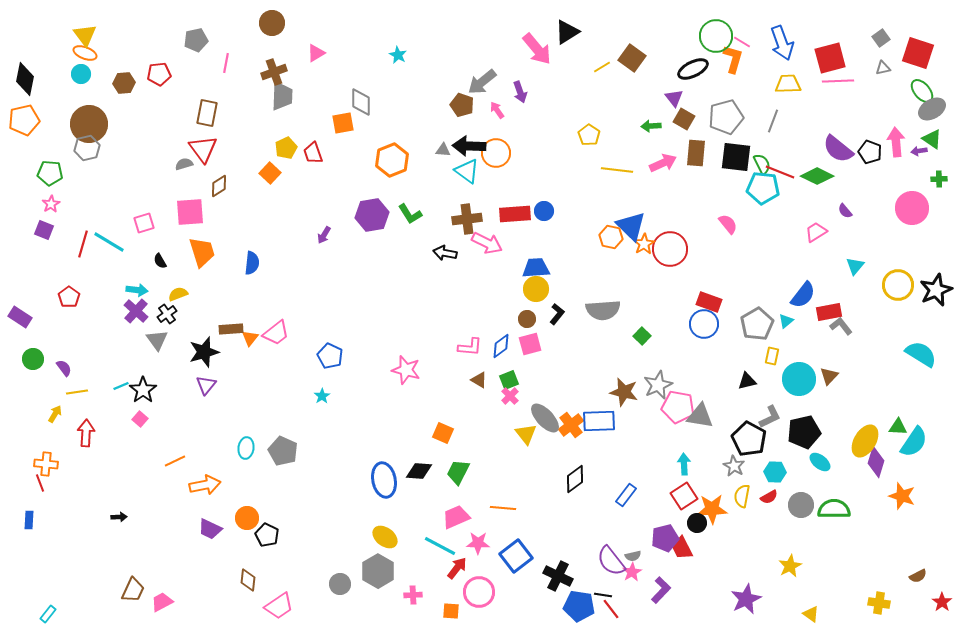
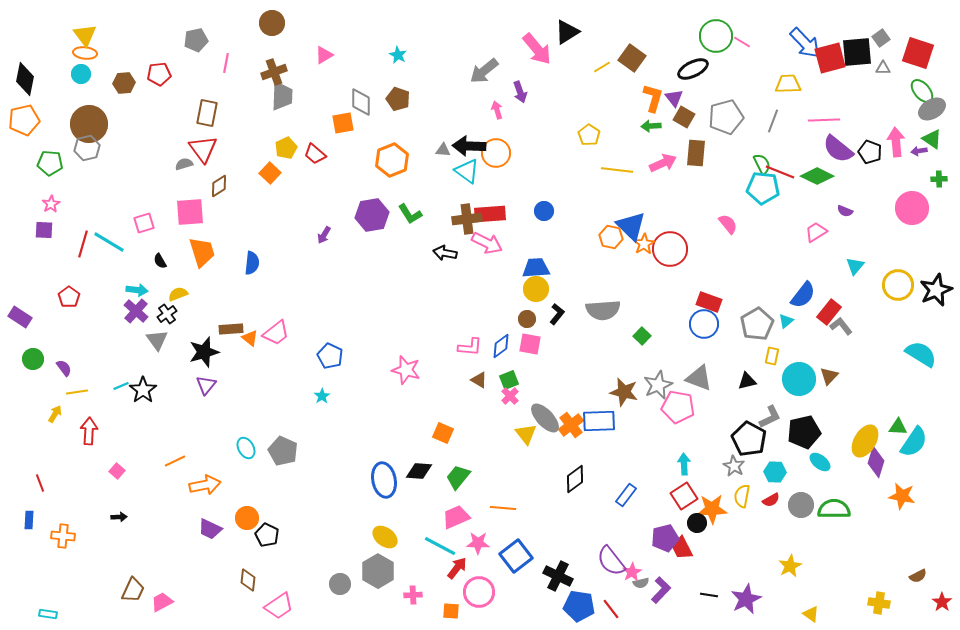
blue arrow at (782, 43): moved 23 px right; rotated 24 degrees counterclockwise
orange ellipse at (85, 53): rotated 15 degrees counterclockwise
pink triangle at (316, 53): moved 8 px right, 2 px down
orange L-shape at (733, 59): moved 80 px left, 39 px down
gray triangle at (883, 68): rotated 14 degrees clockwise
pink line at (838, 81): moved 14 px left, 39 px down
gray arrow at (482, 82): moved 2 px right, 11 px up
brown pentagon at (462, 105): moved 64 px left, 6 px up
pink arrow at (497, 110): rotated 18 degrees clockwise
brown square at (684, 119): moved 2 px up
red trapezoid at (313, 153): moved 2 px right, 1 px down; rotated 30 degrees counterclockwise
black square at (736, 157): moved 121 px right, 105 px up; rotated 12 degrees counterclockwise
green pentagon at (50, 173): moved 10 px up
purple semicircle at (845, 211): rotated 28 degrees counterclockwise
red rectangle at (515, 214): moved 25 px left
purple square at (44, 230): rotated 18 degrees counterclockwise
red rectangle at (829, 312): rotated 40 degrees counterclockwise
orange triangle at (250, 338): rotated 30 degrees counterclockwise
pink square at (530, 344): rotated 25 degrees clockwise
gray triangle at (700, 416): moved 1 px left, 38 px up; rotated 12 degrees clockwise
pink square at (140, 419): moved 23 px left, 52 px down
red arrow at (86, 433): moved 3 px right, 2 px up
cyan ellipse at (246, 448): rotated 35 degrees counterclockwise
orange cross at (46, 464): moved 17 px right, 72 px down
green trapezoid at (458, 472): moved 5 px down; rotated 12 degrees clockwise
orange star at (902, 496): rotated 8 degrees counterclockwise
red semicircle at (769, 497): moved 2 px right, 3 px down
gray semicircle at (633, 556): moved 8 px right, 27 px down
black line at (603, 595): moved 106 px right
cyan rectangle at (48, 614): rotated 60 degrees clockwise
